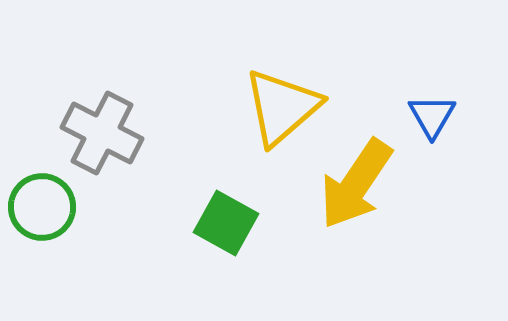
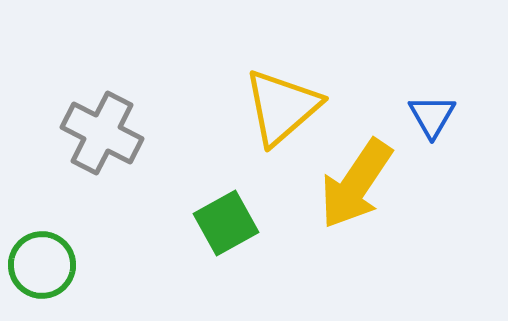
green circle: moved 58 px down
green square: rotated 32 degrees clockwise
